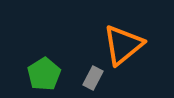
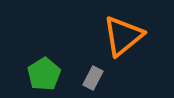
orange triangle: moved 9 px up
